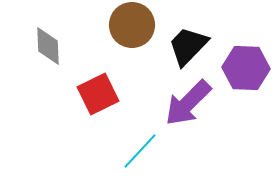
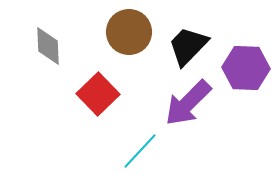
brown circle: moved 3 px left, 7 px down
red square: rotated 18 degrees counterclockwise
